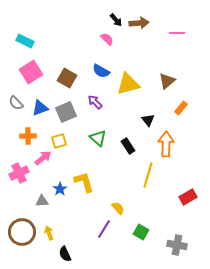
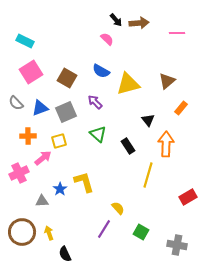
green triangle: moved 4 px up
